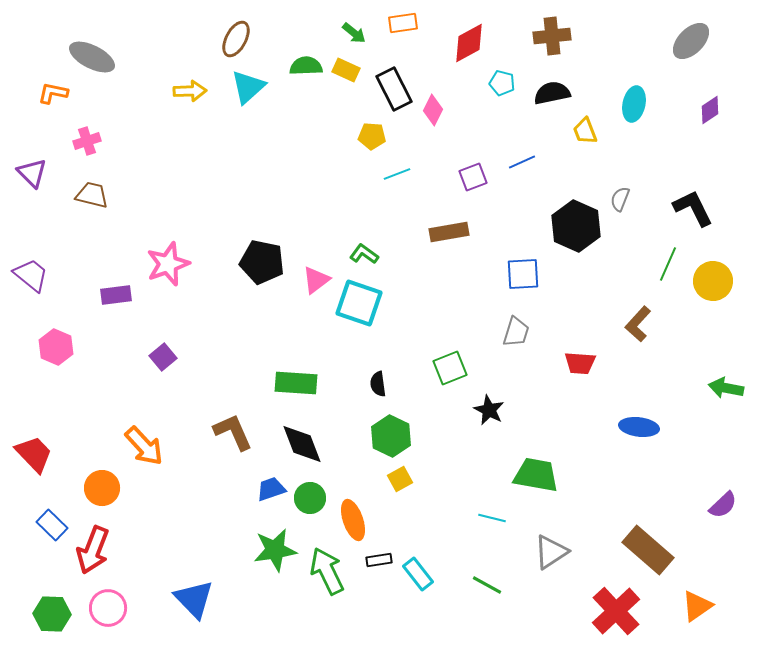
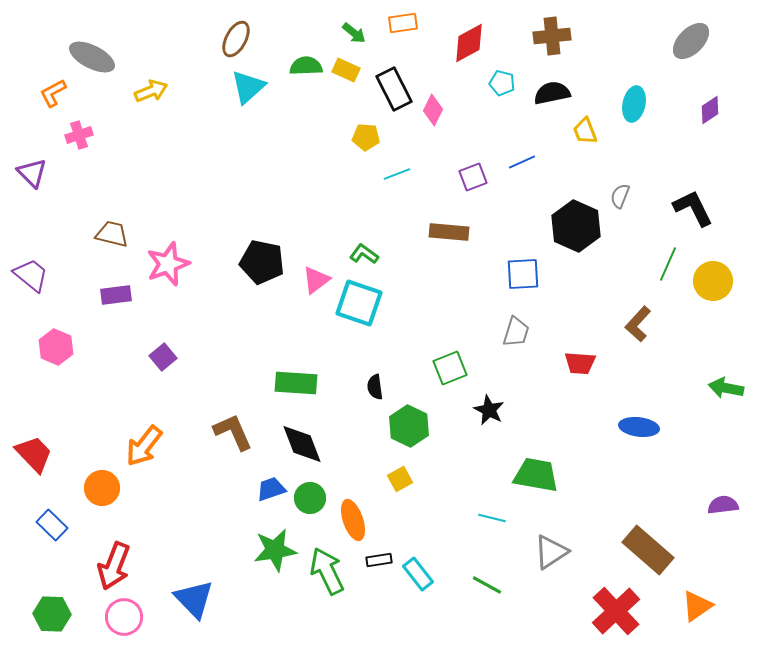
yellow arrow at (190, 91): moved 39 px left; rotated 20 degrees counterclockwise
orange L-shape at (53, 93): rotated 40 degrees counterclockwise
yellow pentagon at (372, 136): moved 6 px left, 1 px down
pink cross at (87, 141): moved 8 px left, 6 px up
brown trapezoid at (92, 195): moved 20 px right, 39 px down
gray semicircle at (620, 199): moved 3 px up
brown rectangle at (449, 232): rotated 15 degrees clockwise
black semicircle at (378, 384): moved 3 px left, 3 px down
green hexagon at (391, 436): moved 18 px right, 10 px up
orange arrow at (144, 446): rotated 81 degrees clockwise
purple semicircle at (723, 505): rotated 144 degrees counterclockwise
red arrow at (93, 550): moved 21 px right, 16 px down
pink circle at (108, 608): moved 16 px right, 9 px down
